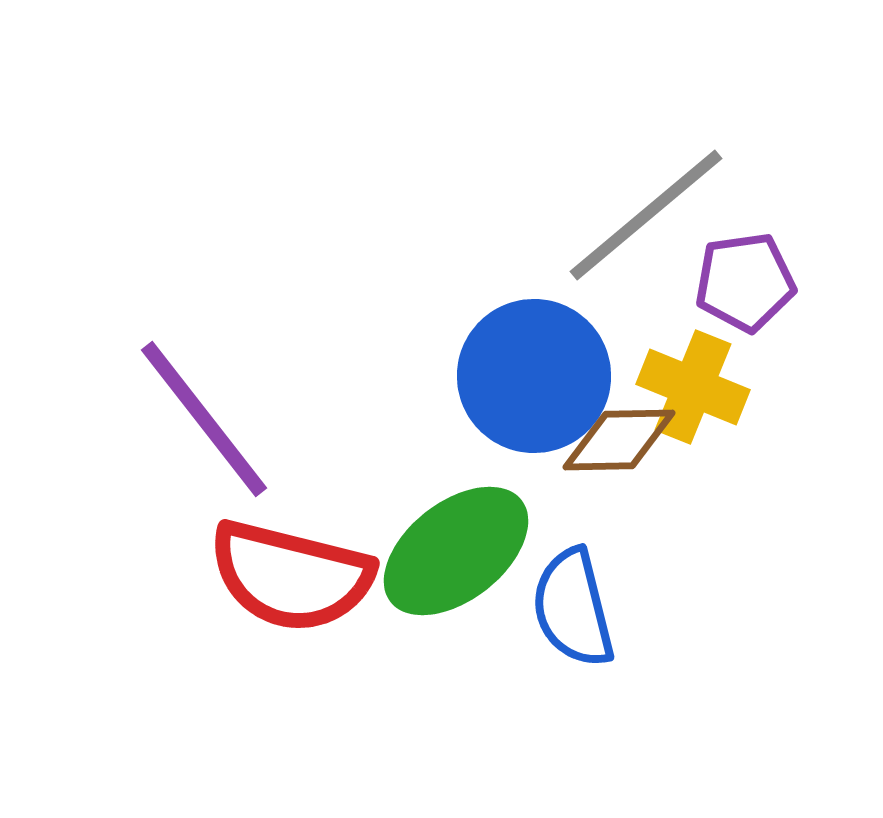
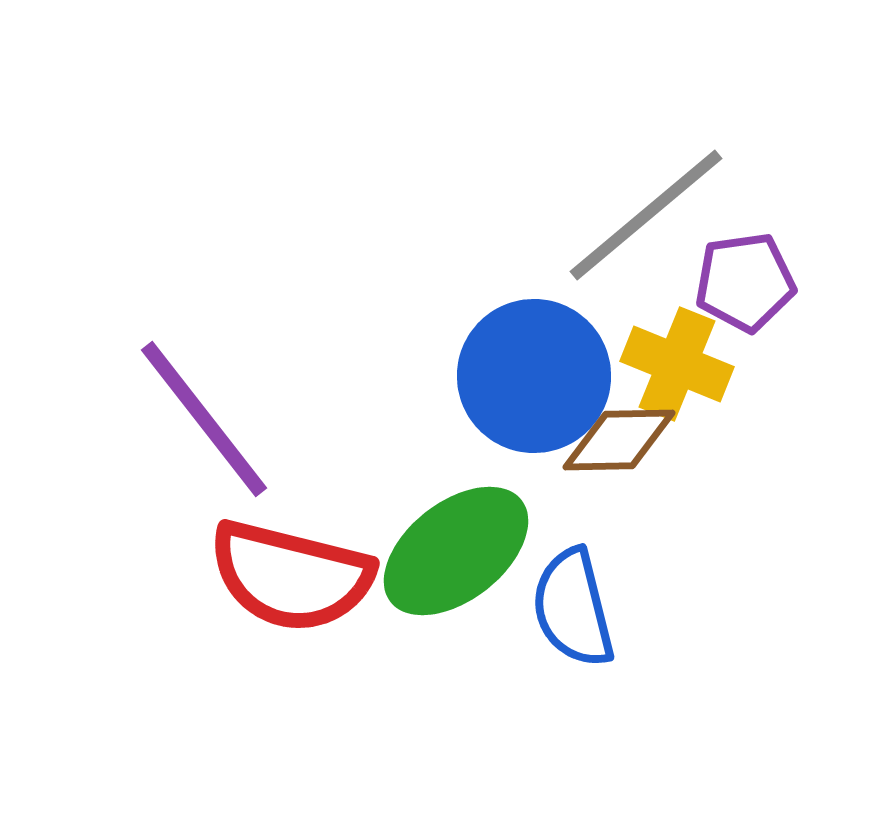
yellow cross: moved 16 px left, 23 px up
